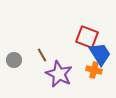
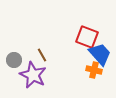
blue trapezoid: rotated 10 degrees counterclockwise
purple star: moved 26 px left, 1 px down
